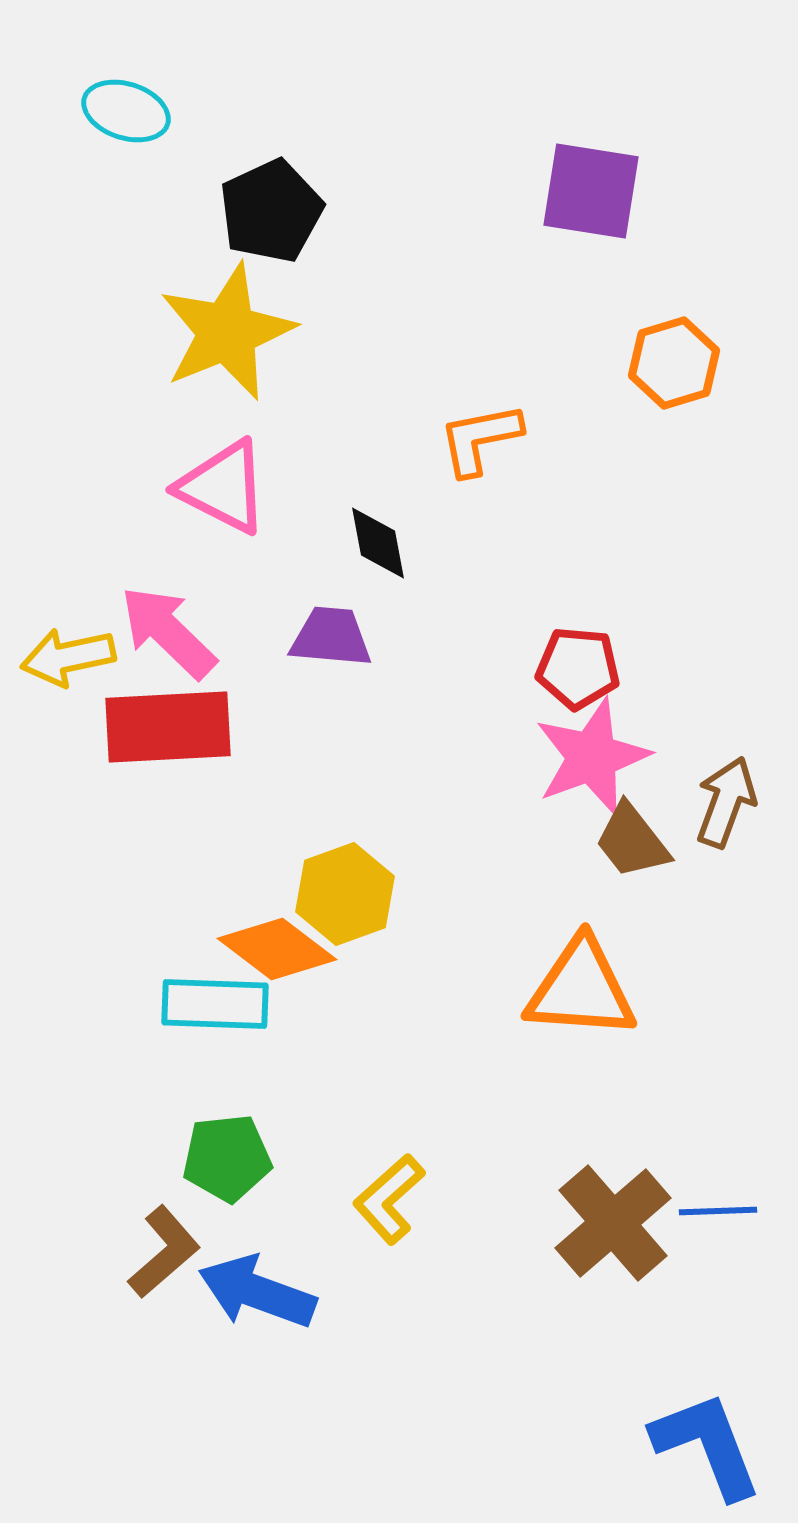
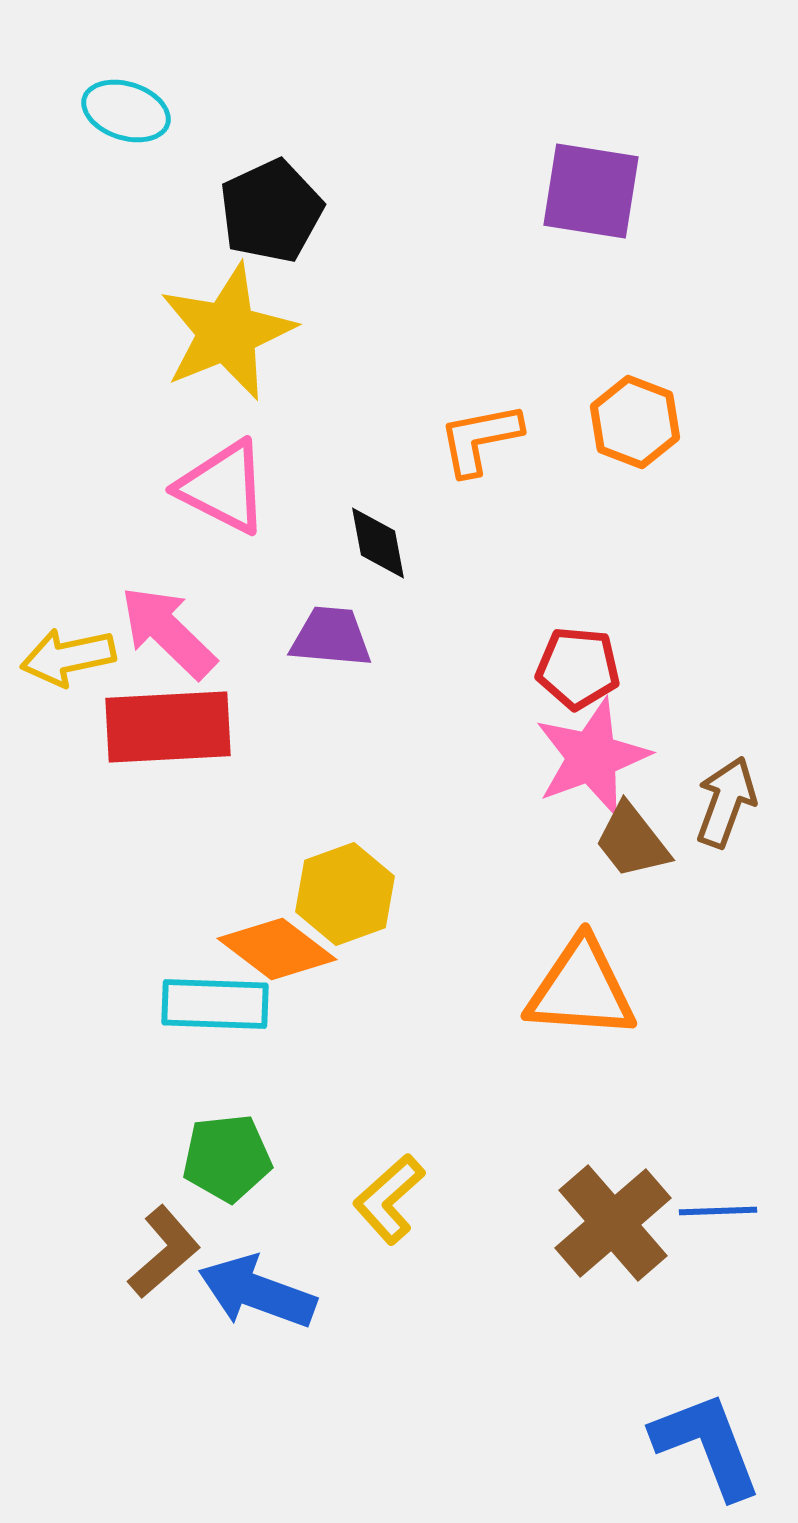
orange hexagon: moved 39 px left, 59 px down; rotated 22 degrees counterclockwise
